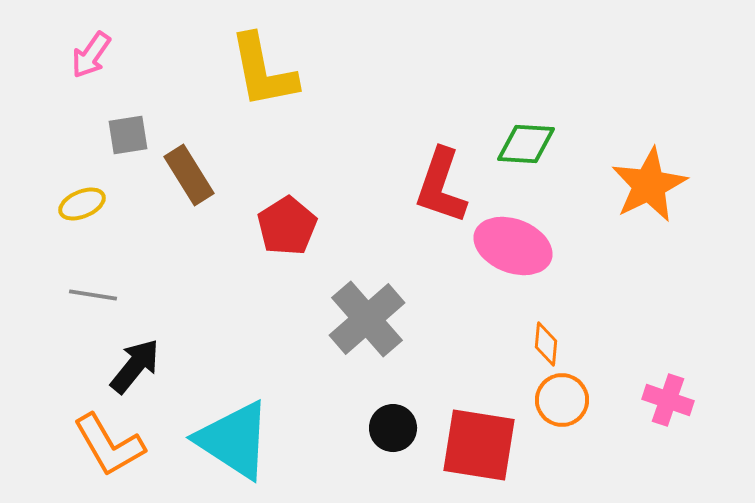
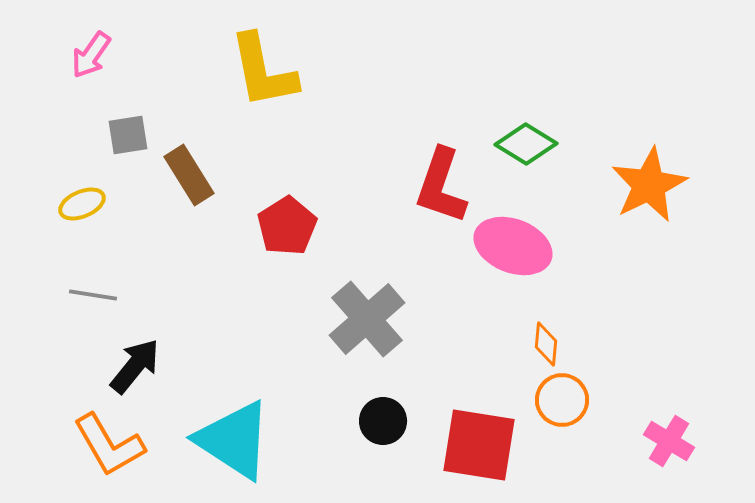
green diamond: rotated 28 degrees clockwise
pink cross: moved 1 px right, 41 px down; rotated 12 degrees clockwise
black circle: moved 10 px left, 7 px up
